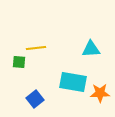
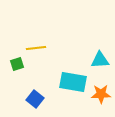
cyan triangle: moved 9 px right, 11 px down
green square: moved 2 px left, 2 px down; rotated 24 degrees counterclockwise
orange star: moved 1 px right, 1 px down
blue square: rotated 12 degrees counterclockwise
